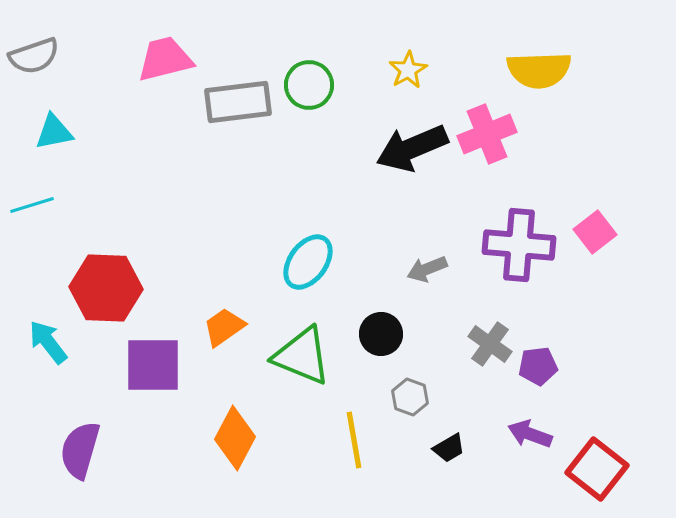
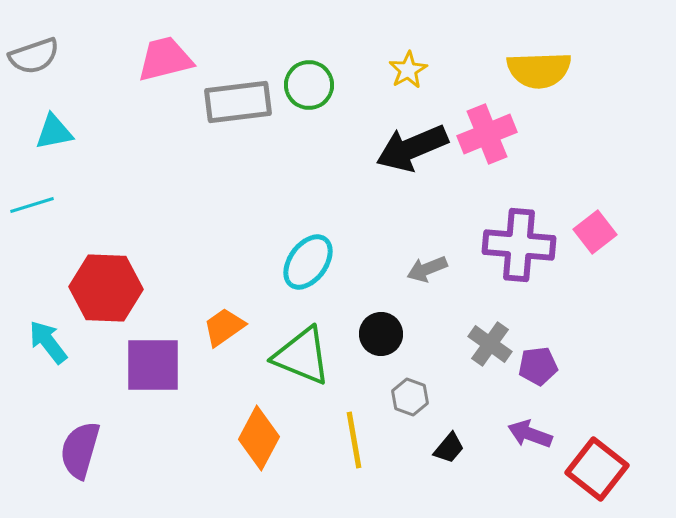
orange diamond: moved 24 px right
black trapezoid: rotated 20 degrees counterclockwise
